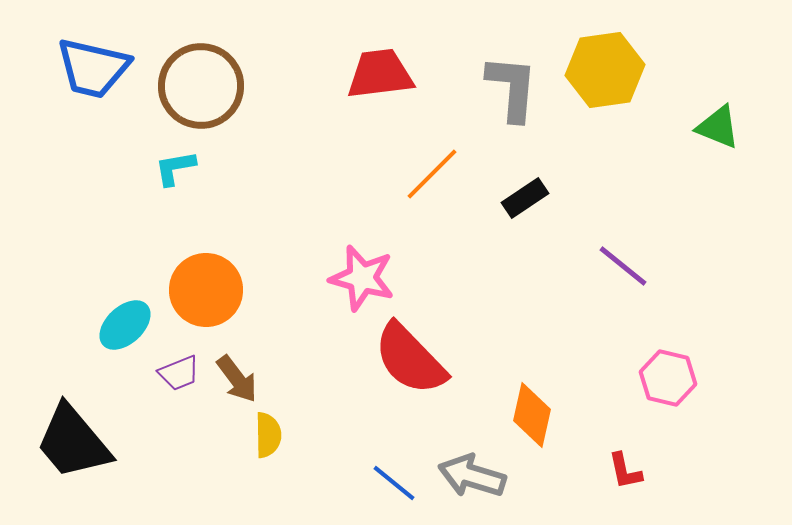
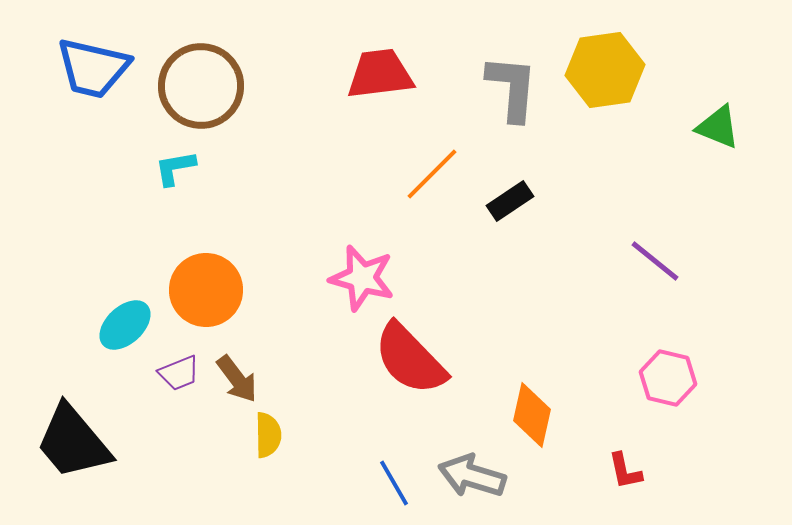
black rectangle: moved 15 px left, 3 px down
purple line: moved 32 px right, 5 px up
blue line: rotated 21 degrees clockwise
